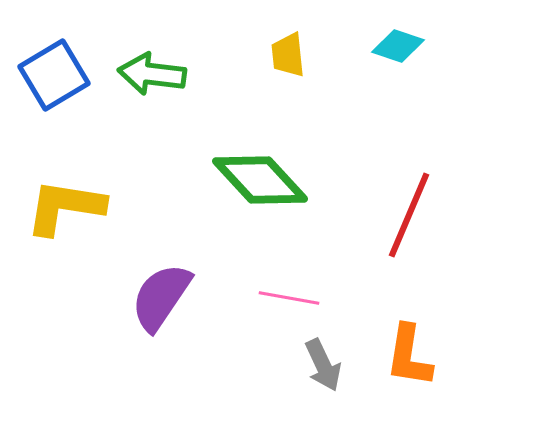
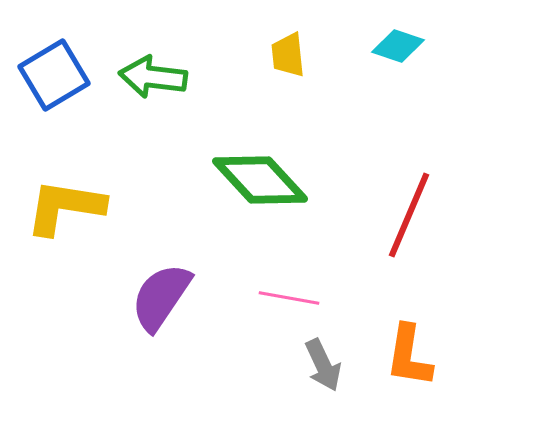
green arrow: moved 1 px right, 3 px down
